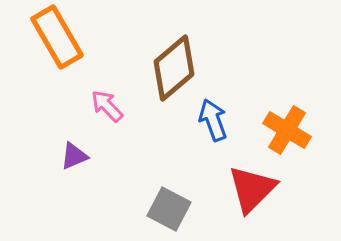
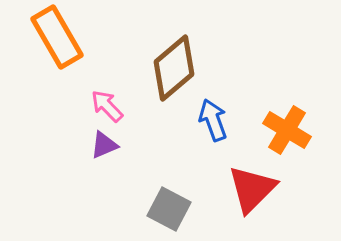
purple triangle: moved 30 px right, 11 px up
